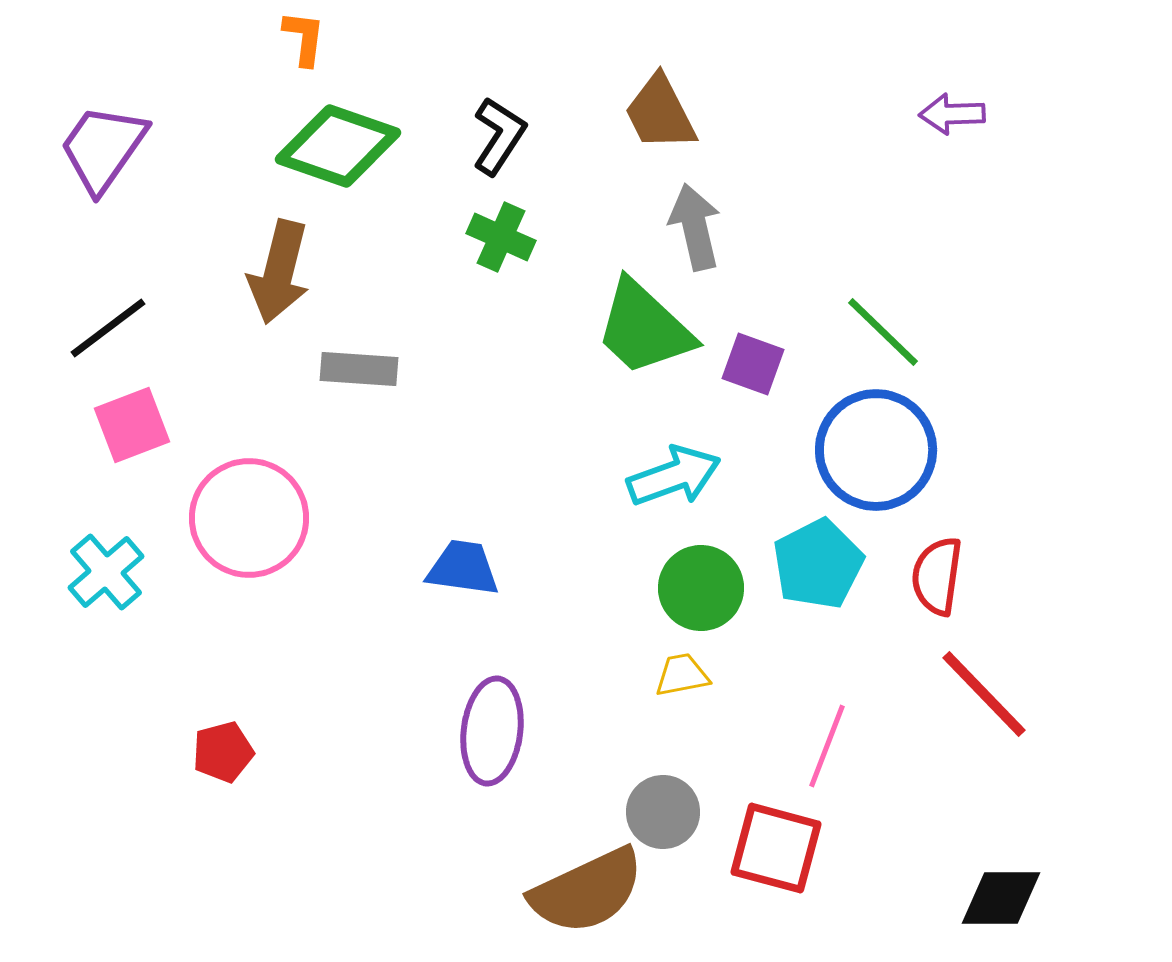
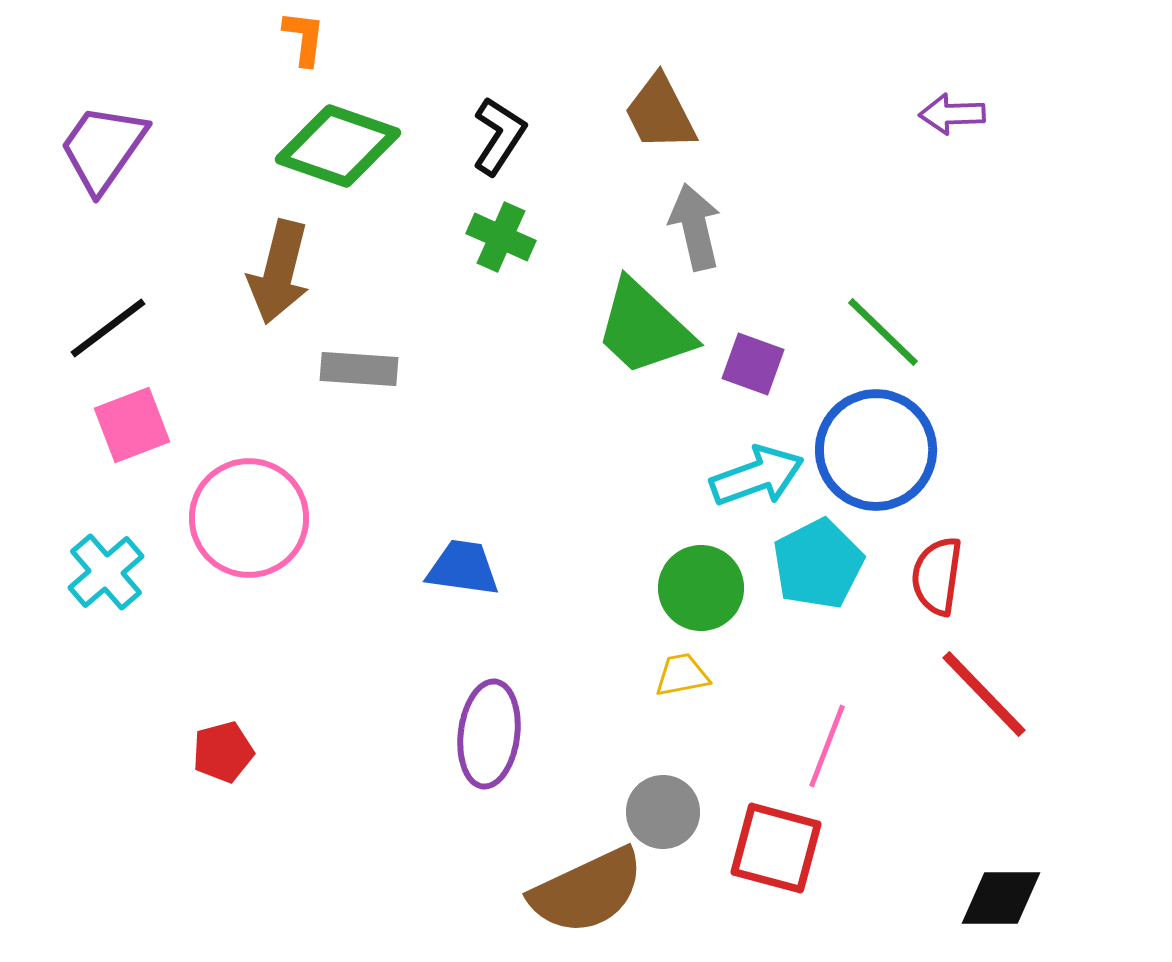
cyan arrow: moved 83 px right
purple ellipse: moved 3 px left, 3 px down
